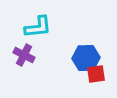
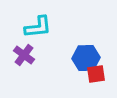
purple cross: rotated 10 degrees clockwise
